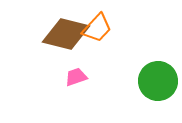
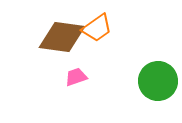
orange trapezoid: rotated 12 degrees clockwise
brown diamond: moved 4 px left, 3 px down; rotated 6 degrees counterclockwise
